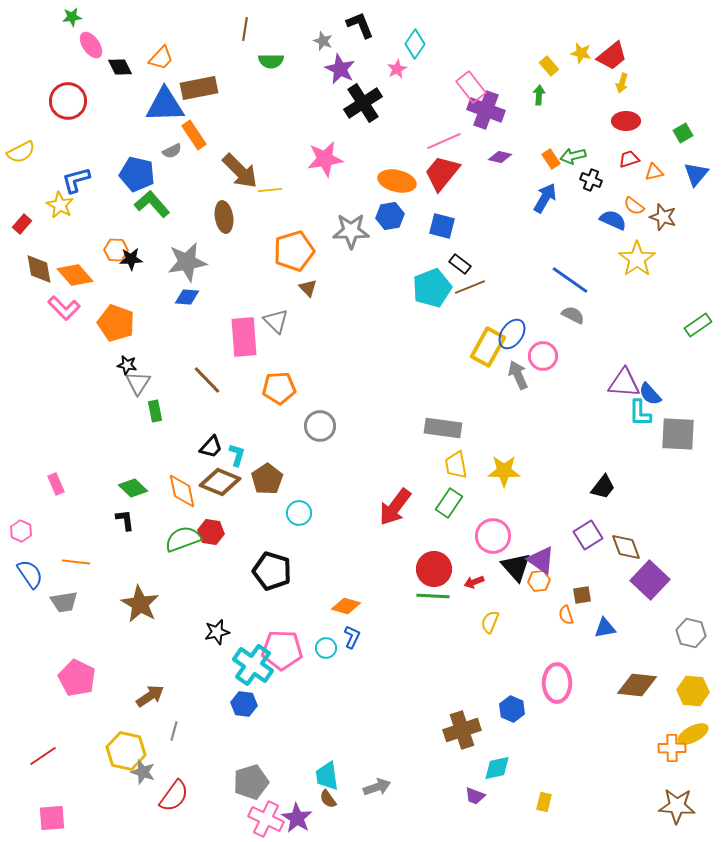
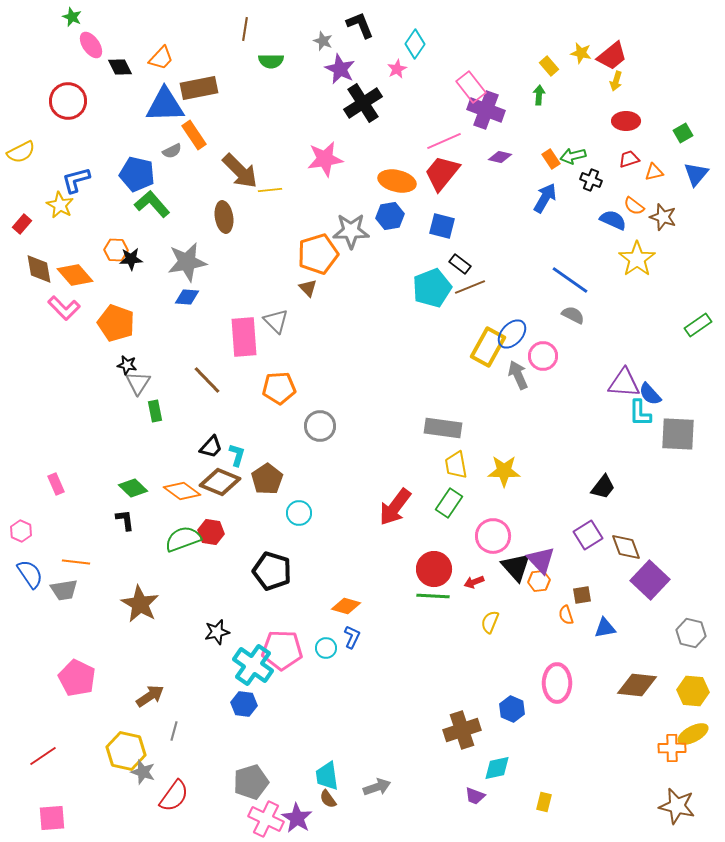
green star at (72, 17): rotated 30 degrees clockwise
yellow arrow at (622, 83): moved 6 px left, 2 px up
orange pentagon at (294, 251): moved 24 px right, 3 px down
blue ellipse at (512, 334): rotated 8 degrees clockwise
orange diamond at (182, 491): rotated 42 degrees counterclockwise
purple triangle at (541, 560): rotated 12 degrees clockwise
gray trapezoid at (64, 602): moved 12 px up
brown star at (677, 806): rotated 9 degrees clockwise
